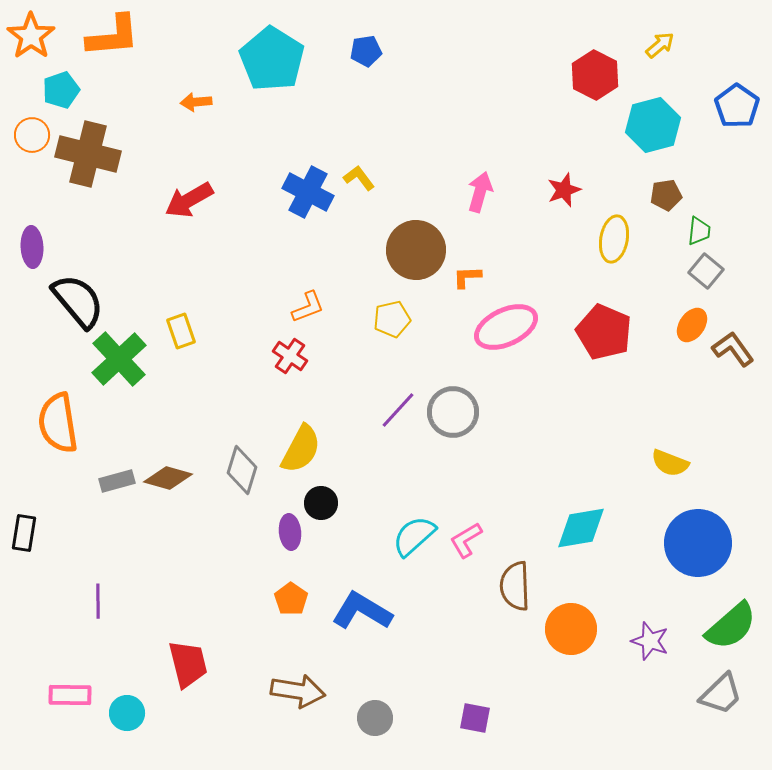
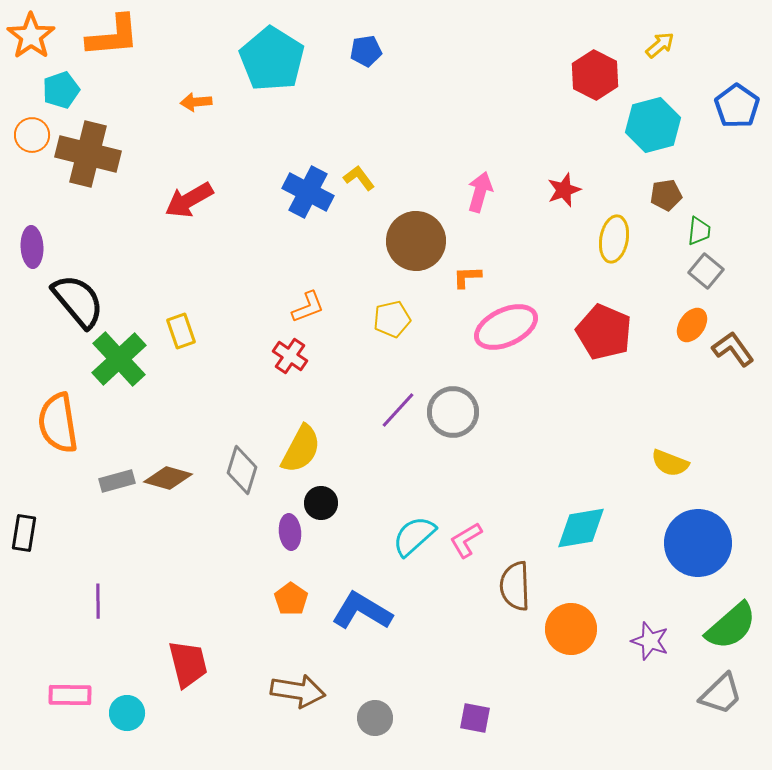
brown circle at (416, 250): moved 9 px up
